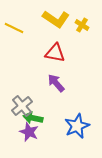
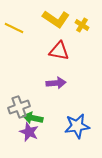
red triangle: moved 4 px right, 2 px up
purple arrow: rotated 126 degrees clockwise
gray cross: moved 3 px left, 1 px down; rotated 20 degrees clockwise
blue star: rotated 15 degrees clockwise
